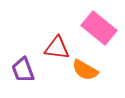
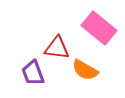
purple trapezoid: moved 10 px right, 3 px down
